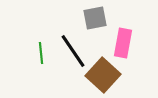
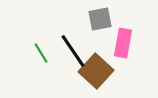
gray square: moved 5 px right, 1 px down
green line: rotated 25 degrees counterclockwise
brown square: moved 7 px left, 4 px up
